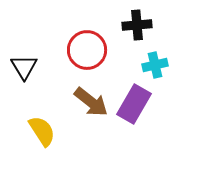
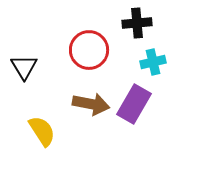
black cross: moved 2 px up
red circle: moved 2 px right
cyan cross: moved 2 px left, 3 px up
brown arrow: moved 2 px down; rotated 27 degrees counterclockwise
